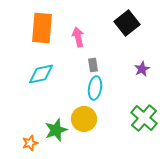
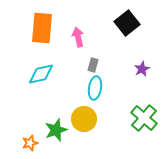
gray rectangle: rotated 24 degrees clockwise
